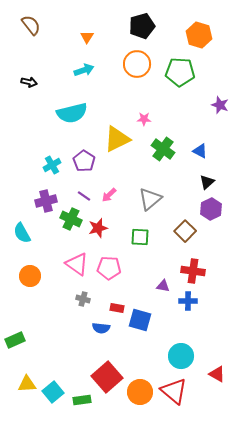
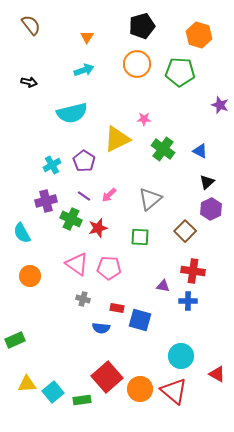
orange circle at (140, 392): moved 3 px up
